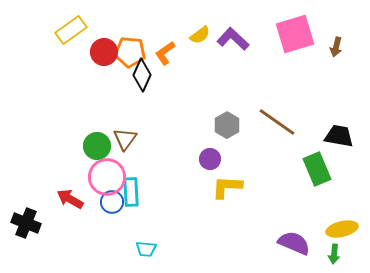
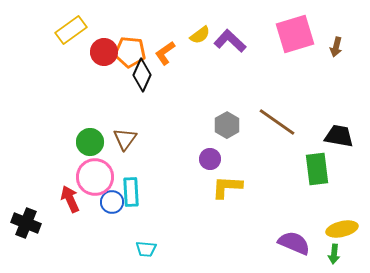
purple L-shape: moved 3 px left, 2 px down
green circle: moved 7 px left, 4 px up
green rectangle: rotated 16 degrees clockwise
pink circle: moved 12 px left
red arrow: rotated 36 degrees clockwise
